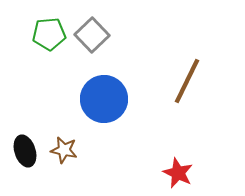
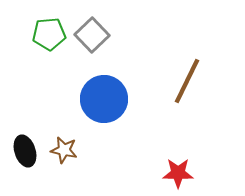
red star: rotated 24 degrees counterclockwise
